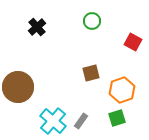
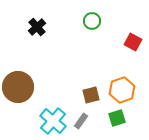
brown square: moved 22 px down
